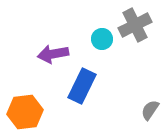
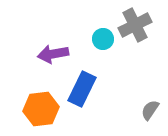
cyan circle: moved 1 px right
blue rectangle: moved 3 px down
orange hexagon: moved 16 px right, 3 px up
